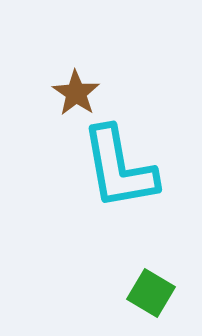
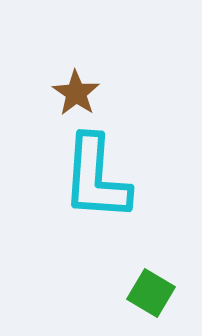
cyan L-shape: moved 23 px left, 10 px down; rotated 14 degrees clockwise
